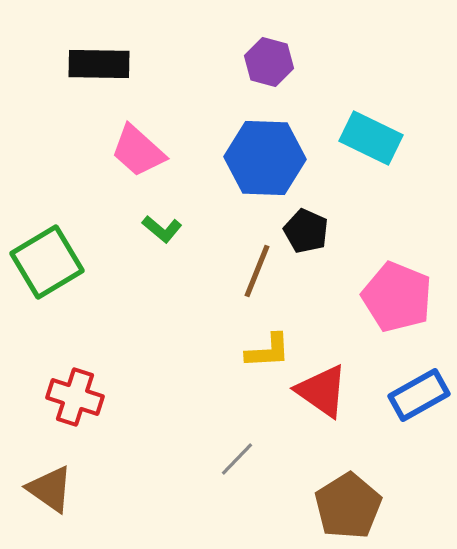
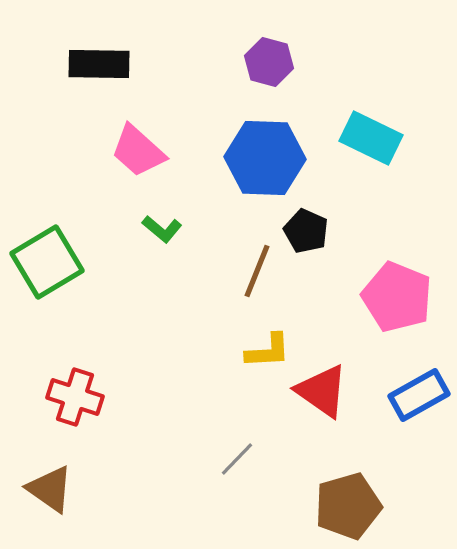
brown pentagon: rotated 16 degrees clockwise
